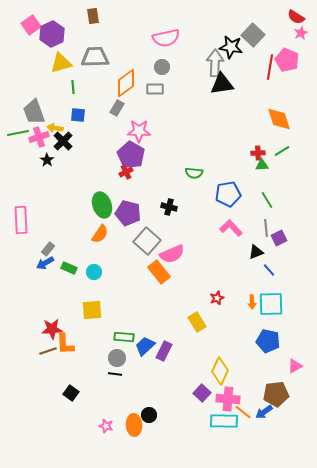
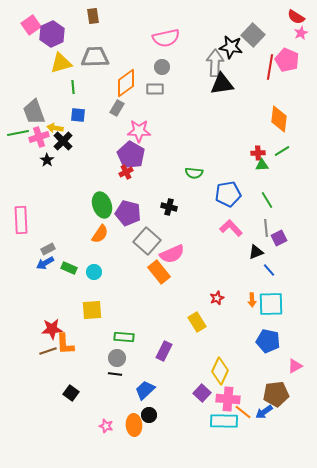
orange diamond at (279, 119): rotated 24 degrees clockwise
gray rectangle at (48, 249): rotated 24 degrees clockwise
orange arrow at (252, 302): moved 2 px up
blue trapezoid at (145, 346): moved 44 px down
